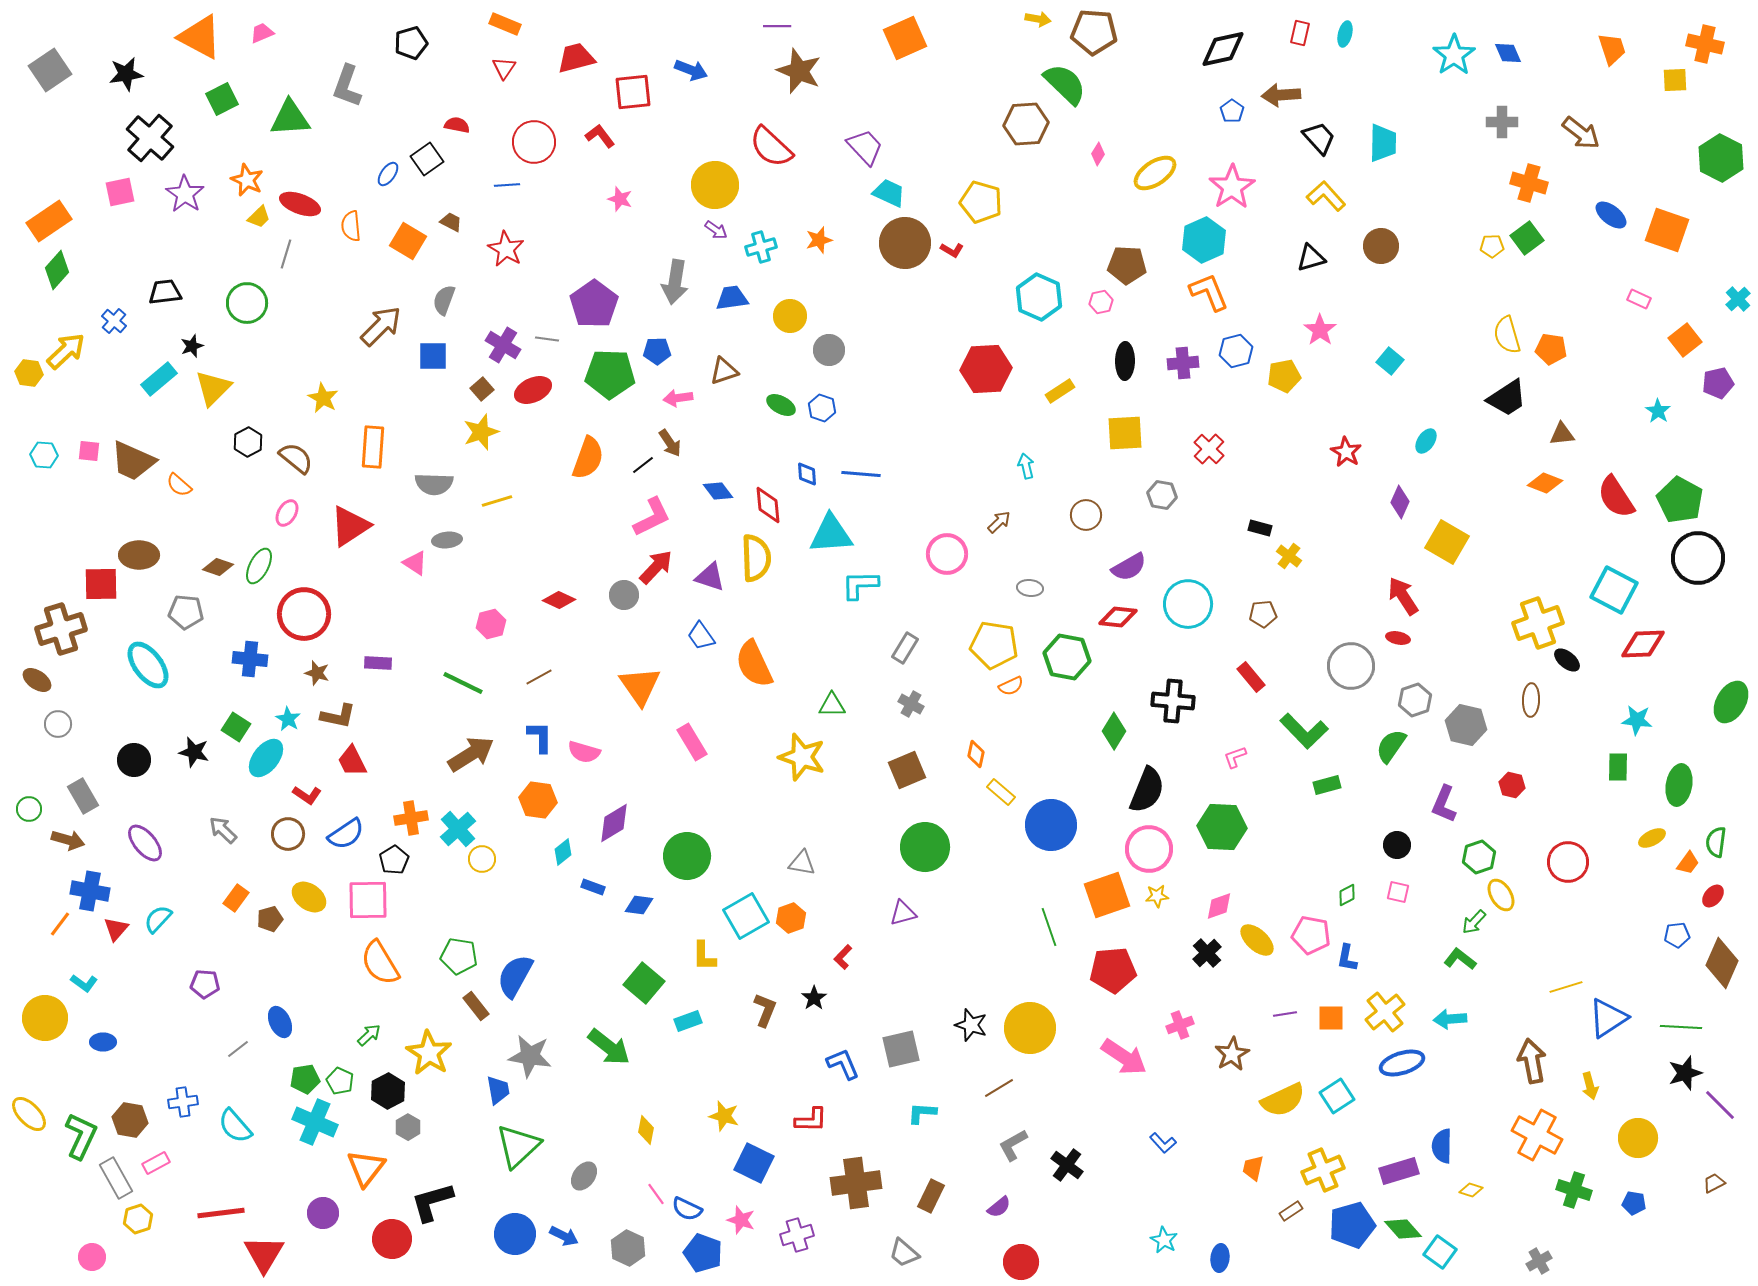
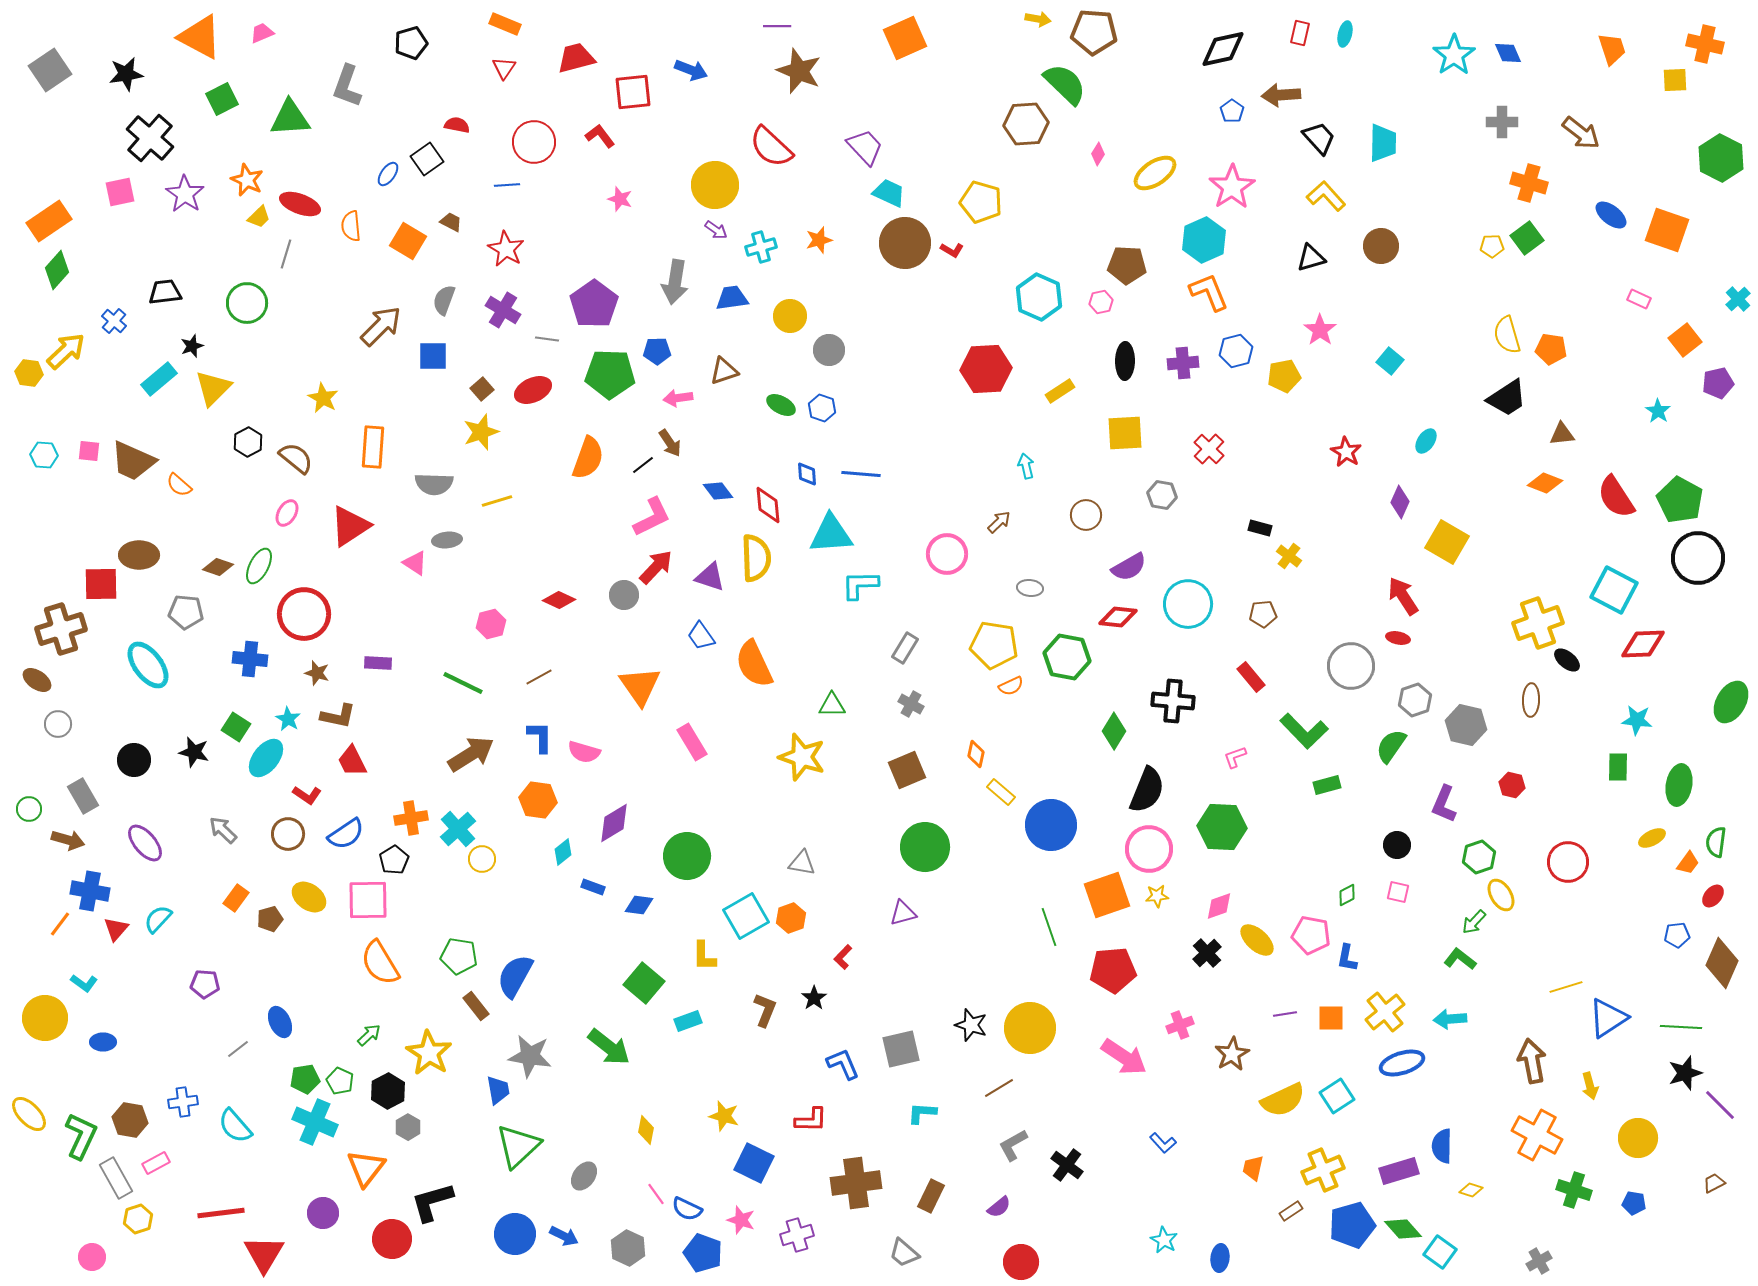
purple cross at (503, 345): moved 35 px up
